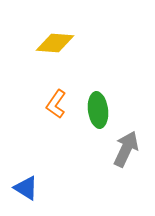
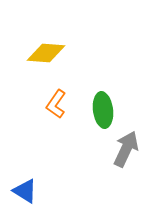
yellow diamond: moved 9 px left, 10 px down
green ellipse: moved 5 px right
blue triangle: moved 1 px left, 3 px down
